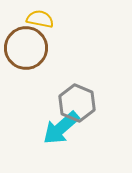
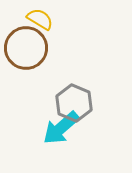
yellow semicircle: rotated 20 degrees clockwise
gray hexagon: moved 3 px left
